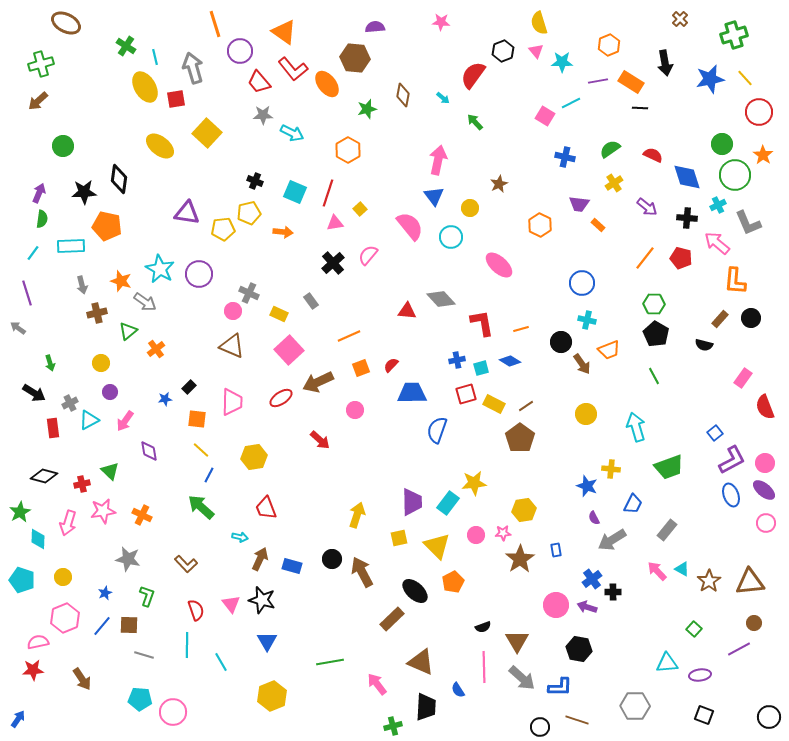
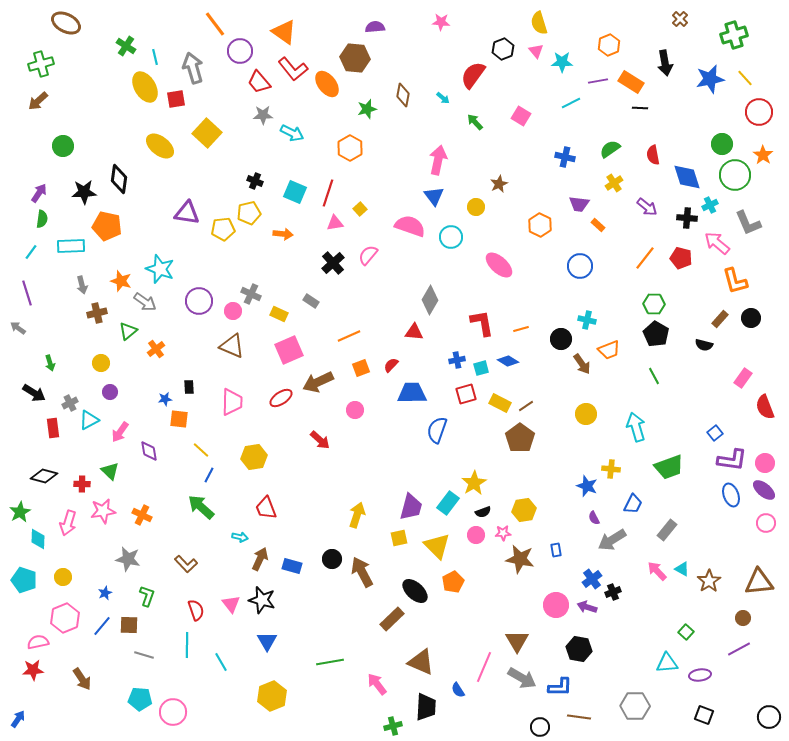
orange line at (215, 24): rotated 20 degrees counterclockwise
black hexagon at (503, 51): moved 2 px up
pink square at (545, 116): moved 24 px left
orange hexagon at (348, 150): moved 2 px right, 2 px up
red semicircle at (653, 155): rotated 126 degrees counterclockwise
purple arrow at (39, 193): rotated 12 degrees clockwise
cyan cross at (718, 205): moved 8 px left
yellow circle at (470, 208): moved 6 px right, 1 px up
pink semicircle at (410, 226): rotated 32 degrees counterclockwise
orange arrow at (283, 232): moved 2 px down
cyan line at (33, 253): moved 2 px left, 1 px up
cyan star at (160, 269): rotated 8 degrees counterclockwise
purple circle at (199, 274): moved 27 px down
orange L-shape at (735, 281): rotated 20 degrees counterclockwise
blue circle at (582, 283): moved 2 px left, 17 px up
gray cross at (249, 293): moved 2 px right, 1 px down
gray diamond at (441, 299): moved 11 px left, 1 px down; rotated 72 degrees clockwise
gray rectangle at (311, 301): rotated 21 degrees counterclockwise
red triangle at (407, 311): moved 7 px right, 21 px down
black circle at (561, 342): moved 3 px up
pink square at (289, 350): rotated 20 degrees clockwise
blue diamond at (510, 361): moved 2 px left
black rectangle at (189, 387): rotated 48 degrees counterclockwise
yellow rectangle at (494, 404): moved 6 px right, 1 px up
orange square at (197, 419): moved 18 px left
pink arrow at (125, 421): moved 5 px left, 11 px down
purple L-shape at (732, 460): rotated 36 degrees clockwise
yellow star at (474, 483): rotated 25 degrees counterclockwise
red cross at (82, 484): rotated 14 degrees clockwise
purple trapezoid at (412, 502): moved 1 px left, 5 px down; rotated 16 degrees clockwise
brown star at (520, 559): rotated 28 degrees counterclockwise
cyan pentagon at (22, 580): moved 2 px right
brown triangle at (750, 582): moved 9 px right
black cross at (613, 592): rotated 21 degrees counterclockwise
brown circle at (754, 623): moved 11 px left, 5 px up
black semicircle at (483, 627): moved 115 px up
green square at (694, 629): moved 8 px left, 3 px down
pink line at (484, 667): rotated 24 degrees clockwise
gray arrow at (522, 678): rotated 12 degrees counterclockwise
brown line at (577, 720): moved 2 px right, 3 px up; rotated 10 degrees counterclockwise
